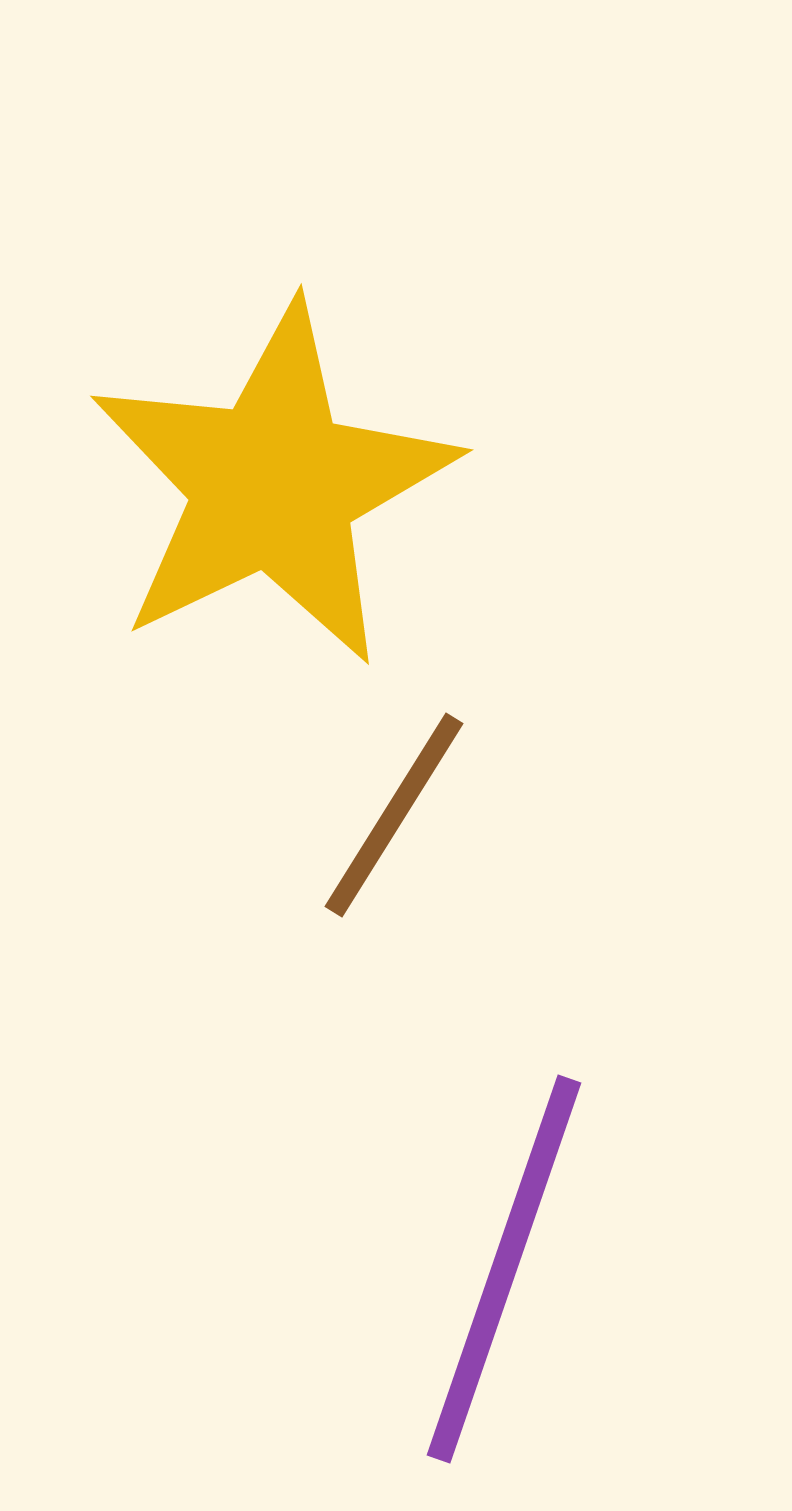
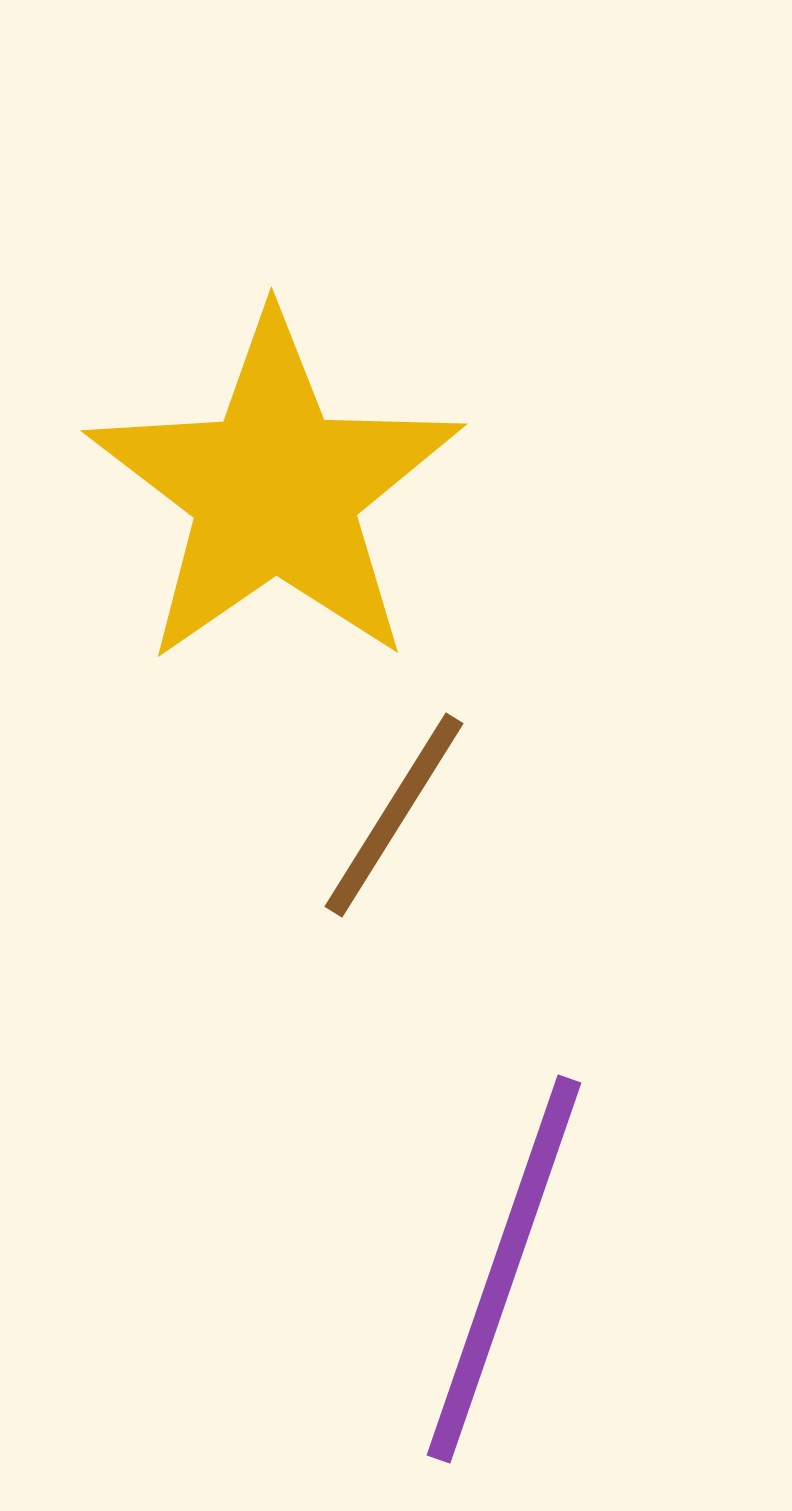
yellow star: moved 2 px right, 5 px down; rotated 9 degrees counterclockwise
